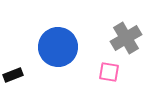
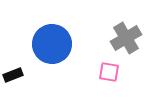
blue circle: moved 6 px left, 3 px up
